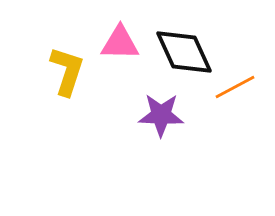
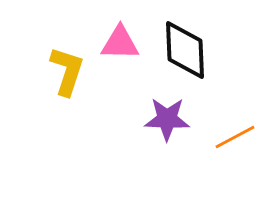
black diamond: moved 1 px right, 2 px up; rotated 22 degrees clockwise
orange line: moved 50 px down
purple star: moved 6 px right, 4 px down
